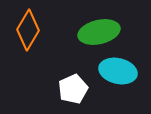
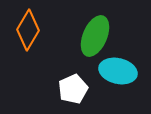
green ellipse: moved 4 px left, 4 px down; rotated 54 degrees counterclockwise
